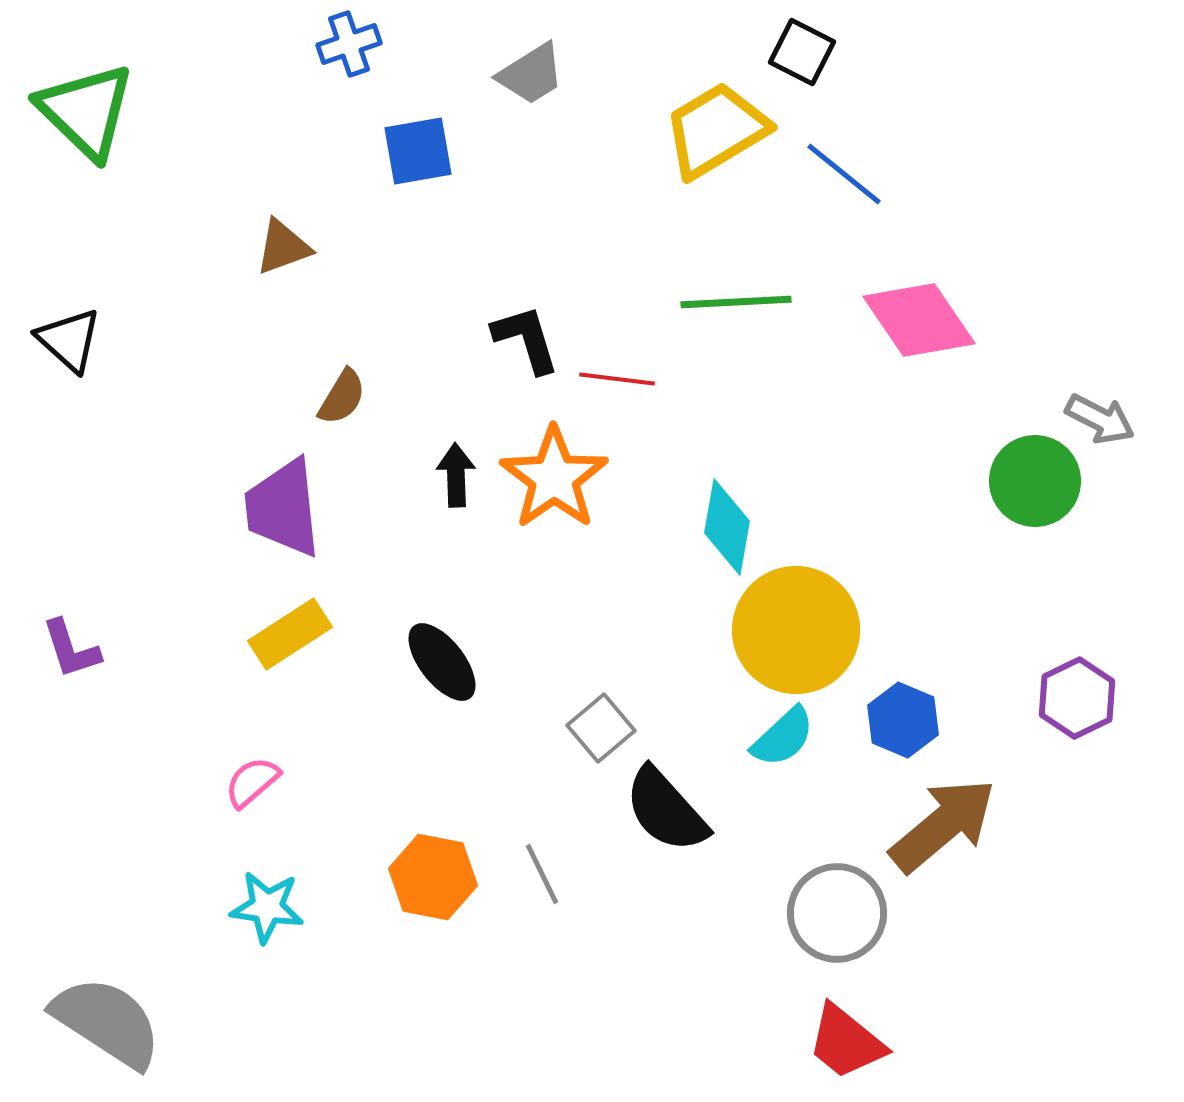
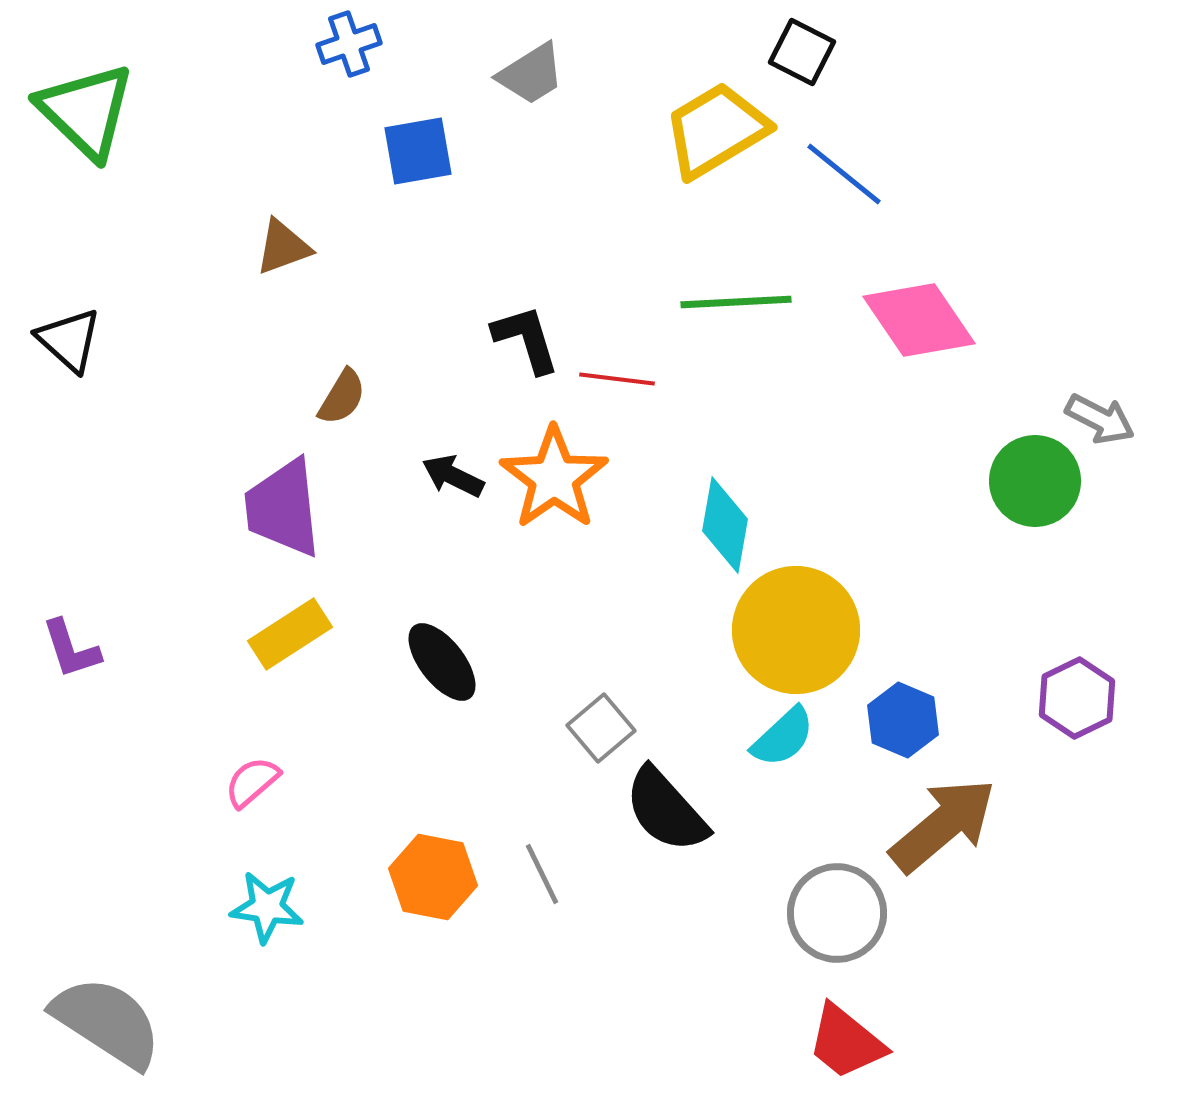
black arrow: moved 3 px left, 1 px down; rotated 62 degrees counterclockwise
cyan diamond: moved 2 px left, 2 px up
